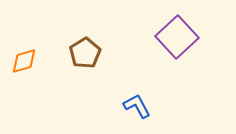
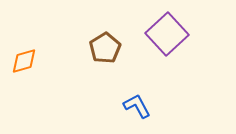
purple square: moved 10 px left, 3 px up
brown pentagon: moved 20 px right, 5 px up
